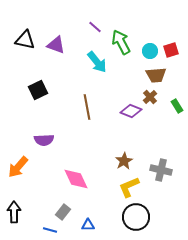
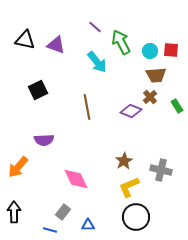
red square: rotated 21 degrees clockwise
